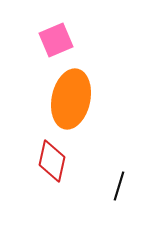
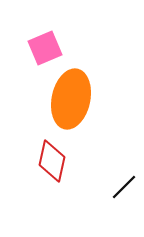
pink square: moved 11 px left, 8 px down
black line: moved 5 px right, 1 px down; rotated 28 degrees clockwise
